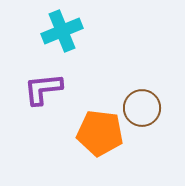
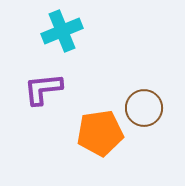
brown circle: moved 2 px right
orange pentagon: rotated 15 degrees counterclockwise
